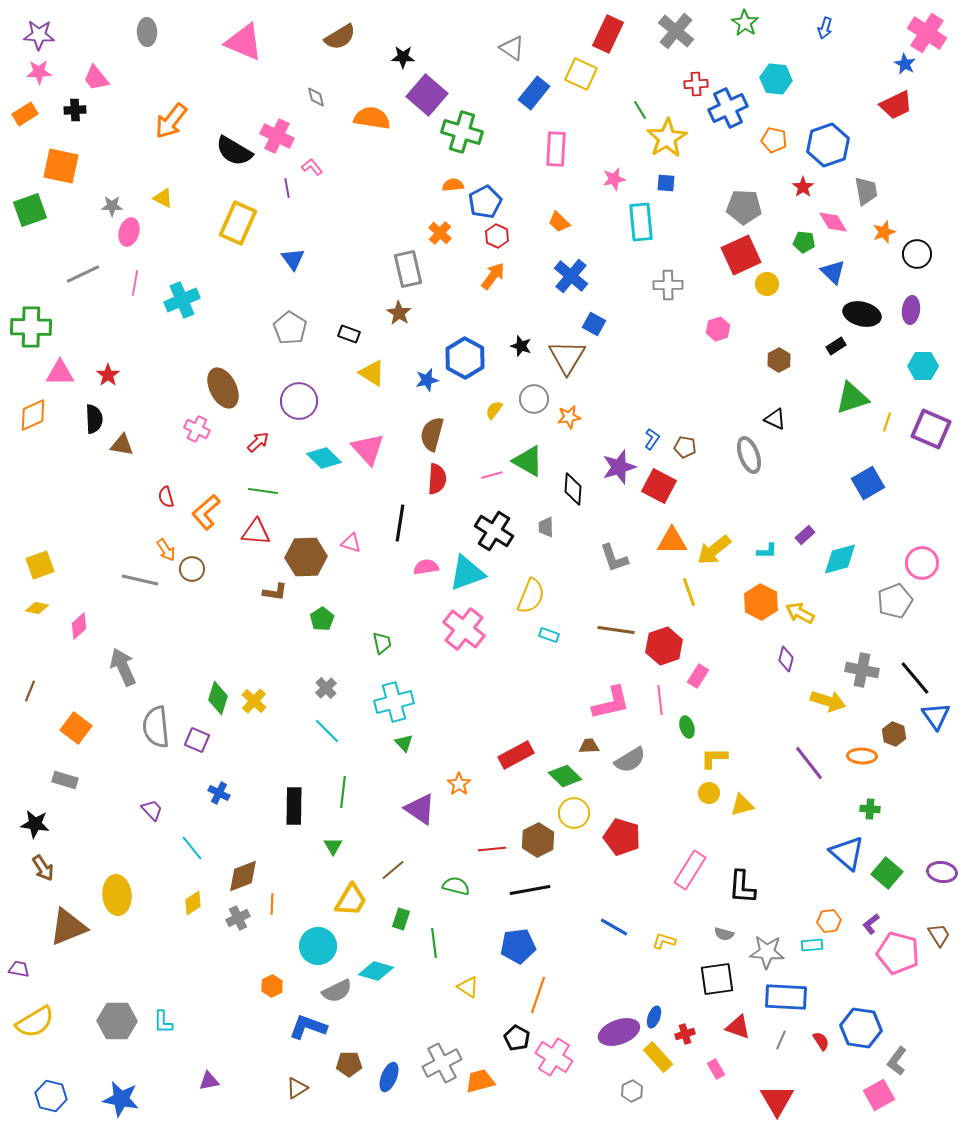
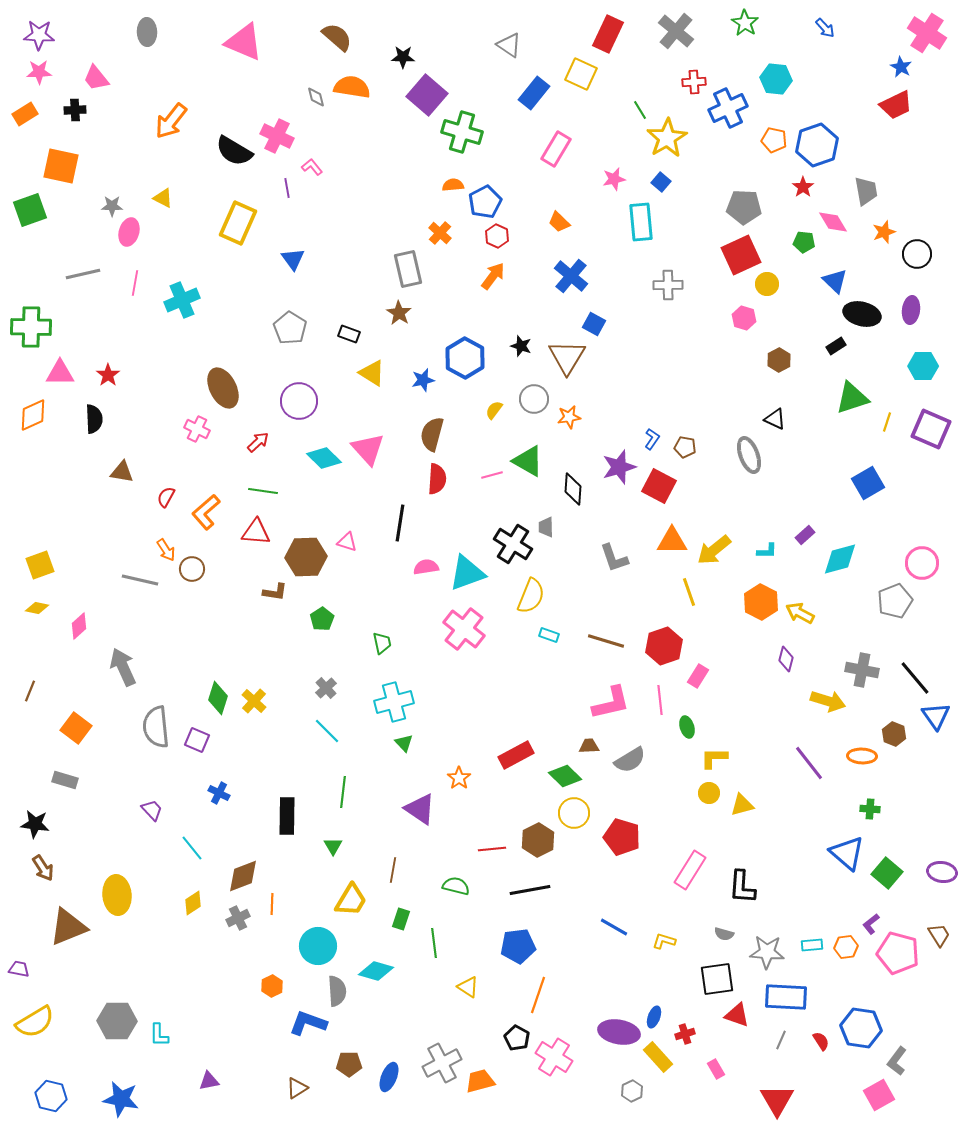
blue arrow at (825, 28): rotated 60 degrees counterclockwise
brown semicircle at (340, 37): moved 3 px left; rotated 108 degrees counterclockwise
gray triangle at (512, 48): moved 3 px left, 3 px up
blue star at (905, 64): moved 4 px left, 3 px down
red cross at (696, 84): moved 2 px left, 2 px up
orange semicircle at (372, 118): moved 20 px left, 31 px up
blue hexagon at (828, 145): moved 11 px left
pink rectangle at (556, 149): rotated 28 degrees clockwise
blue square at (666, 183): moved 5 px left, 1 px up; rotated 36 degrees clockwise
blue triangle at (833, 272): moved 2 px right, 9 px down
gray line at (83, 274): rotated 12 degrees clockwise
pink hexagon at (718, 329): moved 26 px right, 11 px up; rotated 25 degrees counterclockwise
blue star at (427, 380): moved 4 px left
brown triangle at (122, 445): moved 27 px down
red semicircle at (166, 497): rotated 45 degrees clockwise
black cross at (494, 531): moved 19 px right, 13 px down
pink triangle at (351, 543): moved 4 px left, 1 px up
brown line at (616, 630): moved 10 px left, 11 px down; rotated 9 degrees clockwise
orange star at (459, 784): moved 6 px up
black rectangle at (294, 806): moved 7 px left, 10 px down
brown line at (393, 870): rotated 40 degrees counterclockwise
orange hexagon at (829, 921): moved 17 px right, 26 px down
gray semicircle at (337, 991): rotated 68 degrees counterclockwise
cyan L-shape at (163, 1022): moved 4 px left, 13 px down
blue L-shape at (308, 1027): moved 4 px up
red triangle at (738, 1027): moved 1 px left, 12 px up
purple ellipse at (619, 1032): rotated 30 degrees clockwise
